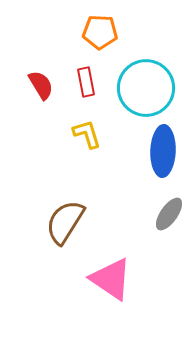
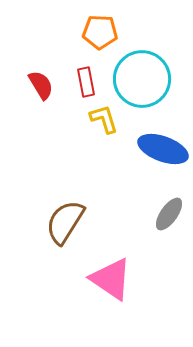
cyan circle: moved 4 px left, 9 px up
yellow L-shape: moved 17 px right, 15 px up
blue ellipse: moved 2 px up; rotated 72 degrees counterclockwise
